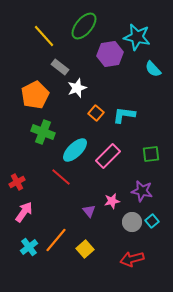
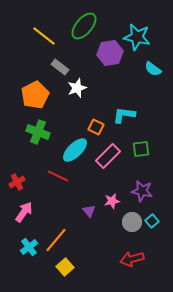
yellow line: rotated 10 degrees counterclockwise
purple hexagon: moved 1 px up
cyan semicircle: rotated 12 degrees counterclockwise
orange square: moved 14 px down; rotated 14 degrees counterclockwise
green cross: moved 5 px left
green square: moved 10 px left, 5 px up
red line: moved 3 px left, 1 px up; rotated 15 degrees counterclockwise
yellow square: moved 20 px left, 18 px down
